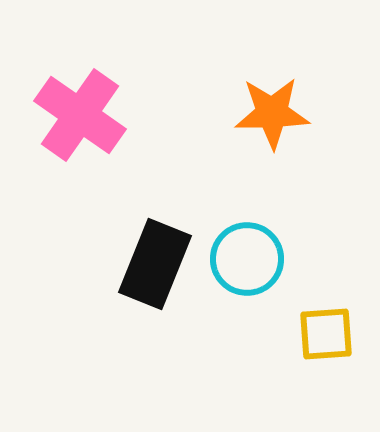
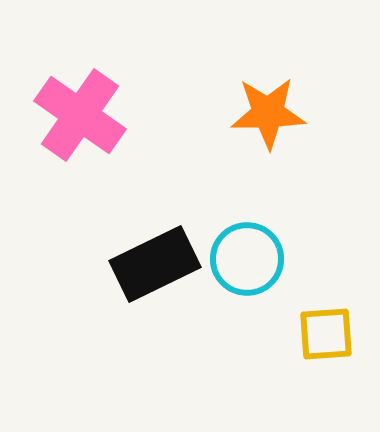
orange star: moved 4 px left
black rectangle: rotated 42 degrees clockwise
